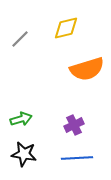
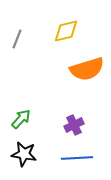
yellow diamond: moved 3 px down
gray line: moved 3 px left; rotated 24 degrees counterclockwise
green arrow: rotated 30 degrees counterclockwise
